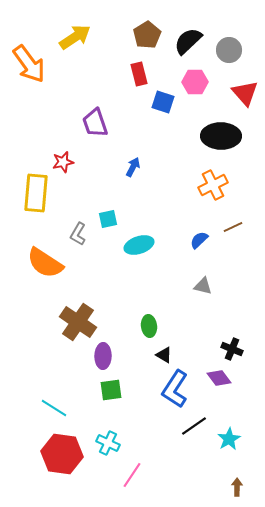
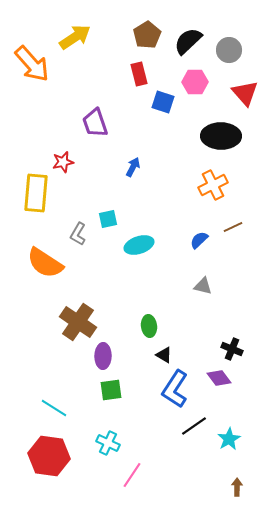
orange arrow: moved 3 px right; rotated 6 degrees counterclockwise
red hexagon: moved 13 px left, 2 px down
